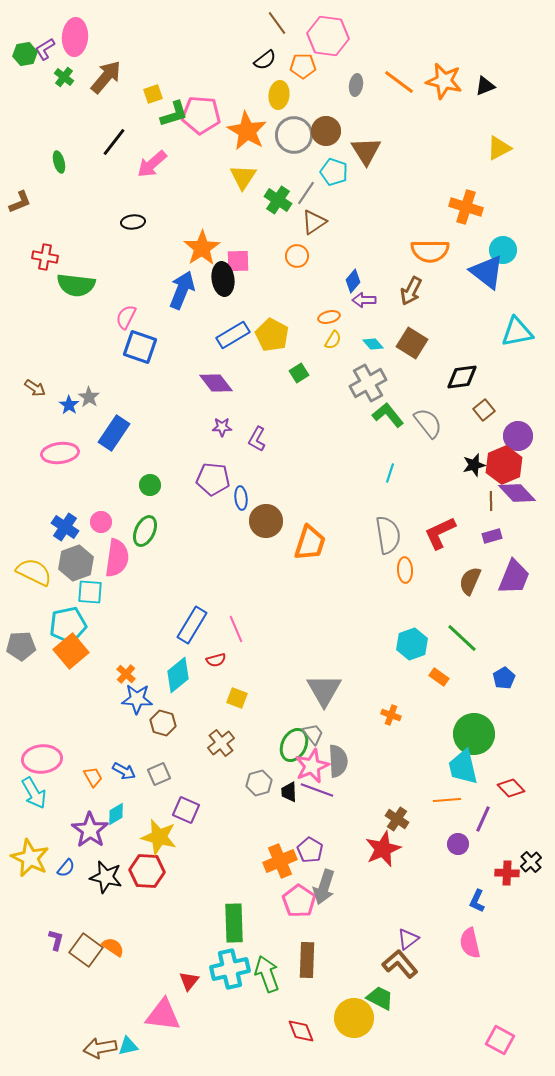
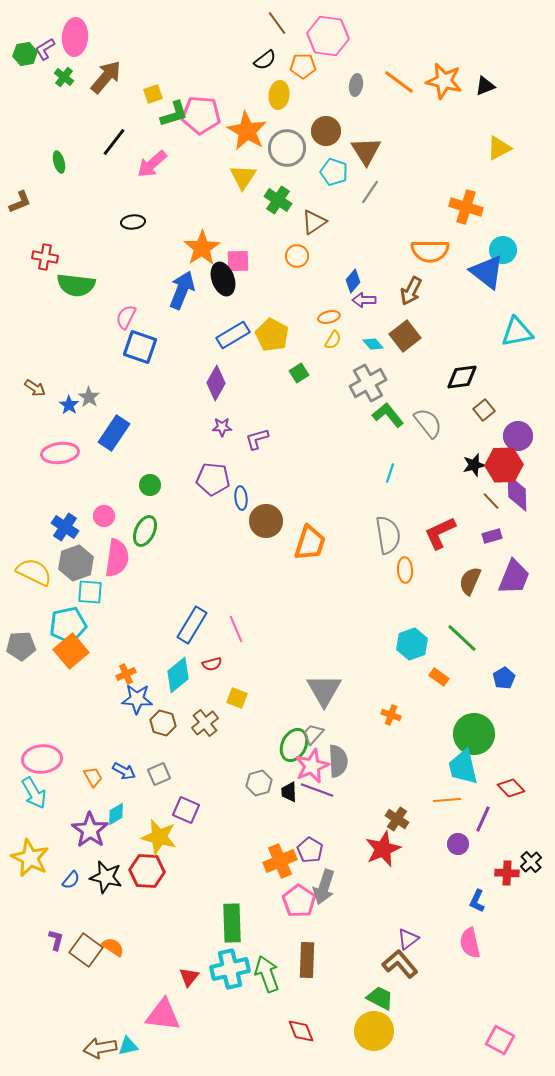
gray circle at (294, 135): moved 7 px left, 13 px down
gray line at (306, 193): moved 64 px right, 1 px up
black ellipse at (223, 279): rotated 12 degrees counterclockwise
brown square at (412, 343): moved 7 px left, 7 px up; rotated 20 degrees clockwise
purple diamond at (216, 383): rotated 68 degrees clockwise
purple L-shape at (257, 439): rotated 45 degrees clockwise
red hexagon at (504, 465): rotated 21 degrees clockwise
purple diamond at (517, 493): rotated 42 degrees clockwise
brown line at (491, 501): rotated 42 degrees counterclockwise
pink circle at (101, 522): moved 3 px right, 6 px up
red semicircle at (216, 660): moved 4 px left, 4 px down
orange cross at (126, 674): rotated 24 degrees clockwise
gray trapezoid at (313, 734): rotated 100 degrees counterclockwise
brown cross at (221, 743): moved 16 px left, 20 px up
blue semicircle at (66, 868): moved 5 px right, 12 px down
green rectangle at (234, 923): moved 2 px left
red triangle at (189, 981): moved 4 px up
yellow circle at (354, 1018): moved 20 px right, 13 px down
